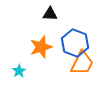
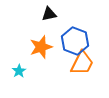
black triangle: moved 1 px left; rotated 14 degrees counterclockwise
blue hexagon: moved 2 px up
